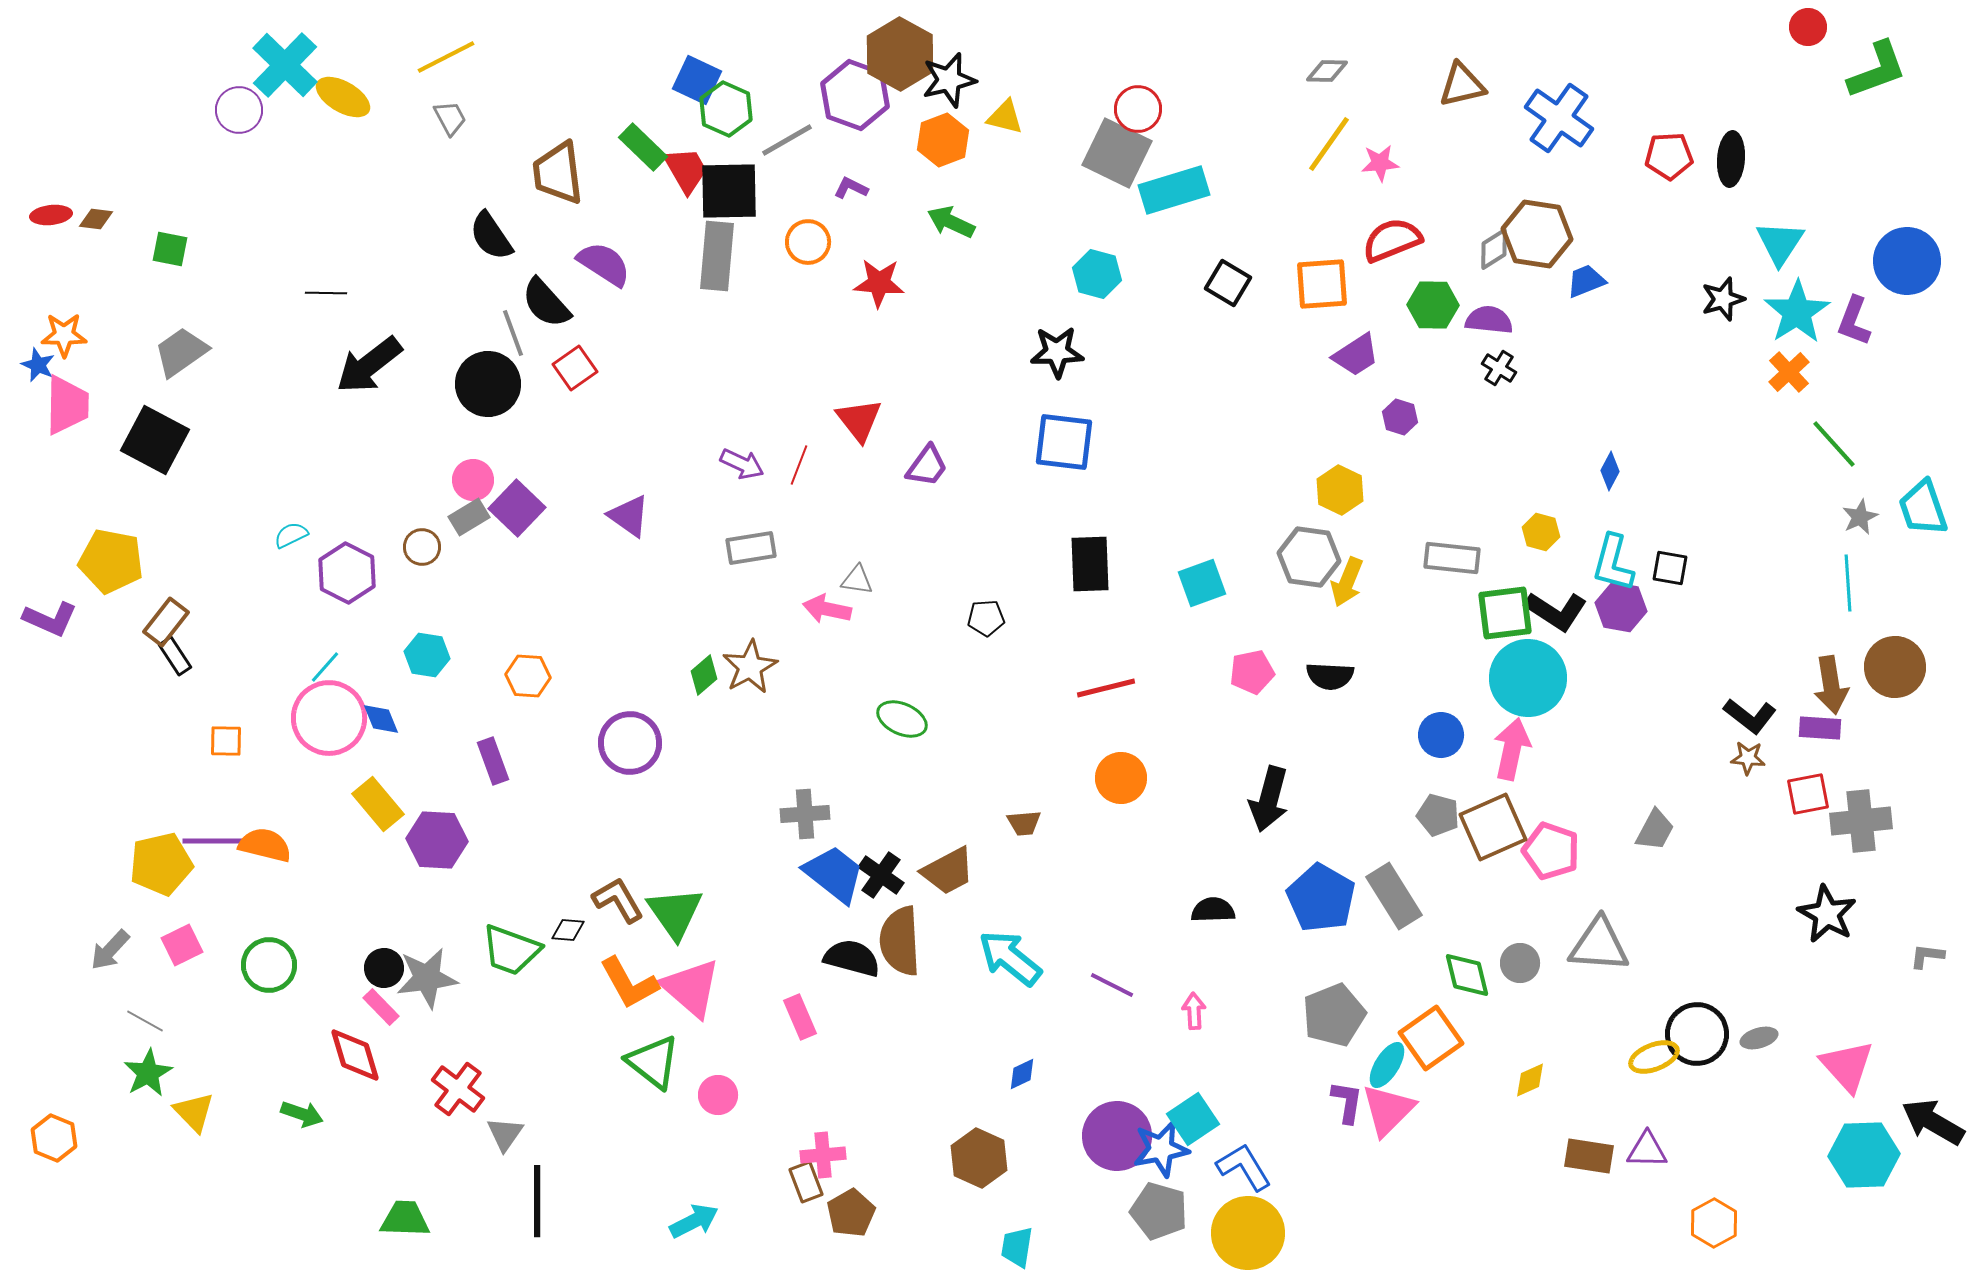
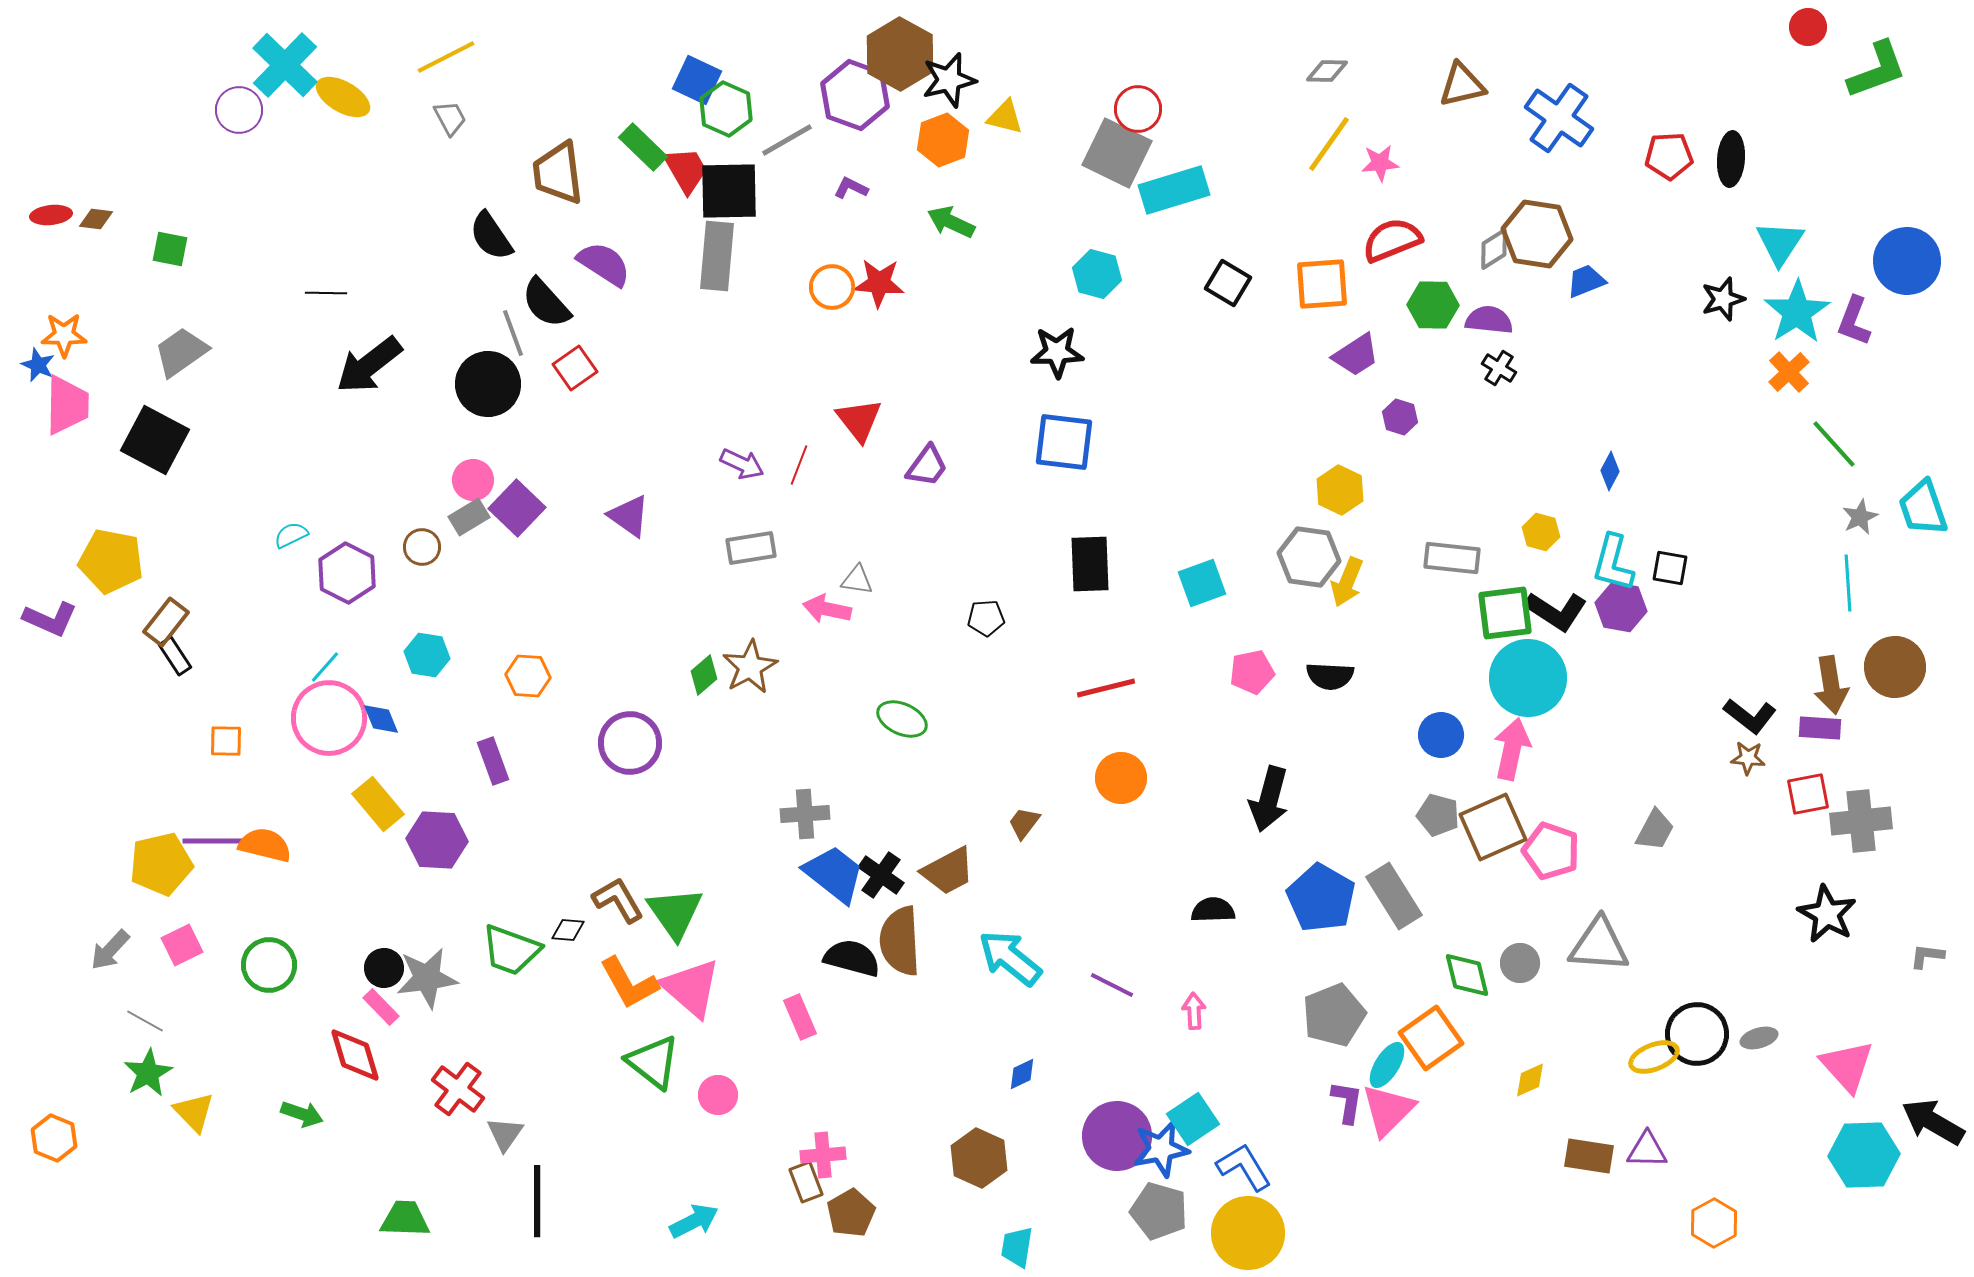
orange circle at (808, 242): moved 24 px right, 45 px down
brown trapezoid at (1024, 823): rotated 132 degrees clockwise
